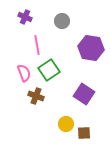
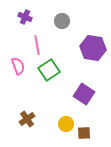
purple hexagon: moved 2 px right
pink semicircle: moved 6 px left, 7 px up
brown cross: moved 9 px left, 23 px down; rotated 35 degrees clockwise
